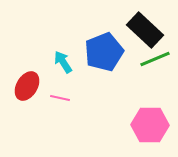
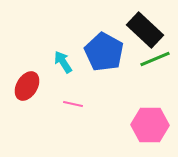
blue pentagon: rotated 21 degrees counterclockwise
pink line: moved 13 px right, 6 px down
